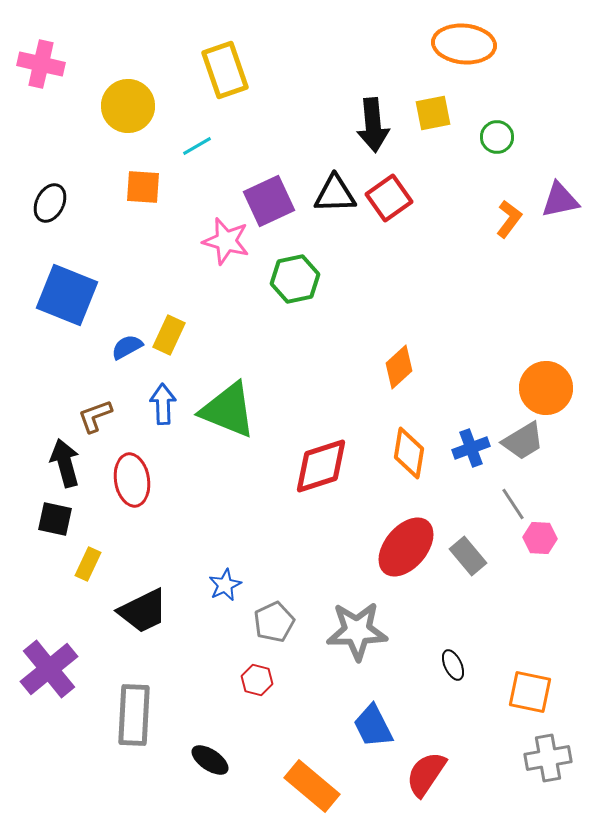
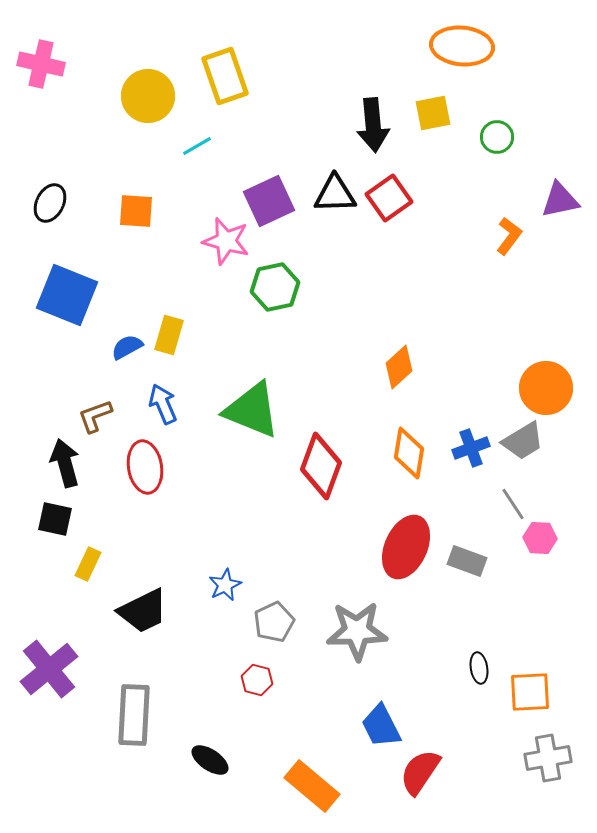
orange ellipse at (464, 44): moved 2 px left, 2 px down
yellow rectangle at (225, 70): moved 6 px down
yellow circle at (128, 106): moved 20 px right, 10 px up
orange square at (143, 187): moved 7 px left, 24 px down
orange L-shape at (509, 219): moved 17 px down
green hexagon at (295, 279): moved 20 px left, 8 px down
yellow rectangle at (169, 335): rotated 9 degrees counterclockwise
blue arrow at (163, 404): rotated 21 degrees counterclockwise
green triangle at (228, 410): moved 24 px right
red diamond at (321, 466): rotated 52 degrees counterclockwise
red ellipse at (132, 480): moved 13 px right, 13 px up
red ellipse at (406, 547): rotated 16 degrees counterclockwise
gray rectangle at (468, 556): moved 1 px left, 5 px down; rotated 30 degrees counterclockwise
black ellipse at (453, 665): moved 26 px right, 3 px down; rotated 16 degrees clockwise
orange square at (530, 692): rotated 15 degrees counterclockwise
blue trapezoid at (373, 726): moved 8 px right
red semicircle at (426, 774): moved 6 px left, 2 px up
